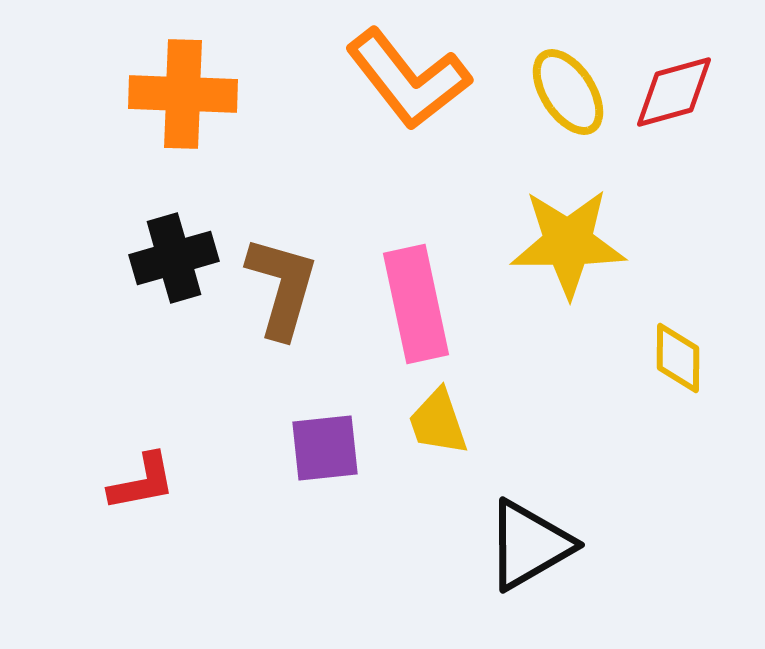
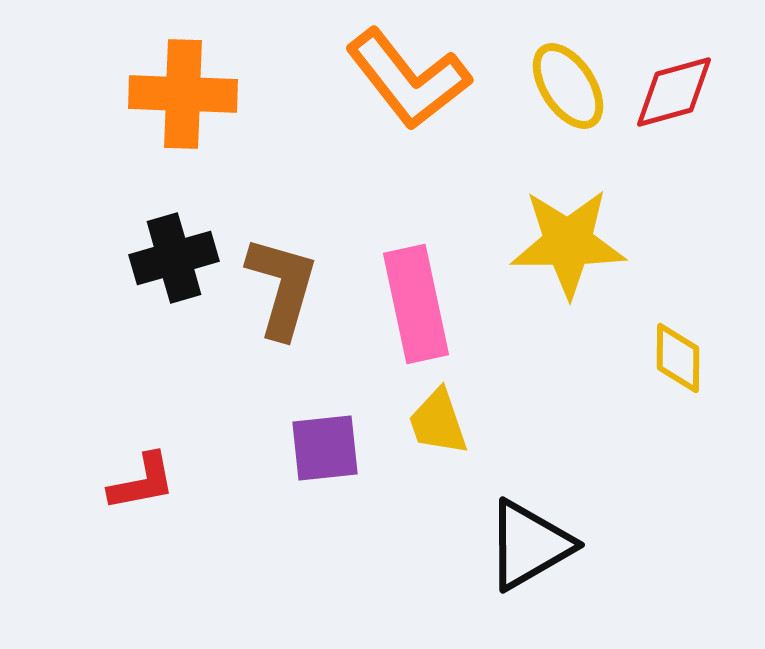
yellow ellipse: moved 6 px up
